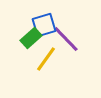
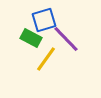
blue square: moved 5 px up
green rectangle: rotated 70 degrees clockwise
